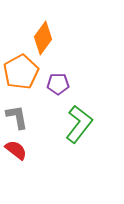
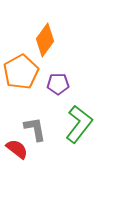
orange diamond: moved 2 px right, 2 px down
gray L-shape: moved 18 px right, 12 px down
red semicircle: moved 1 px right, 1 px up
